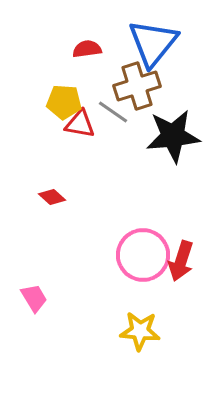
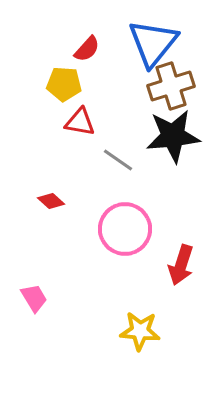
red semicircle: rotated 140 degrees clockwise
brown cross: moved 34 px right
yellow pentagon: moved 18 px up
gray line: moved 5 px right, 48 px down
red triangle: moved 2 px up
red diamond: moved 1 px left, 4 px down
pink circle: moved 18 px left, 26 px up
red arrow: moved 4 px down
